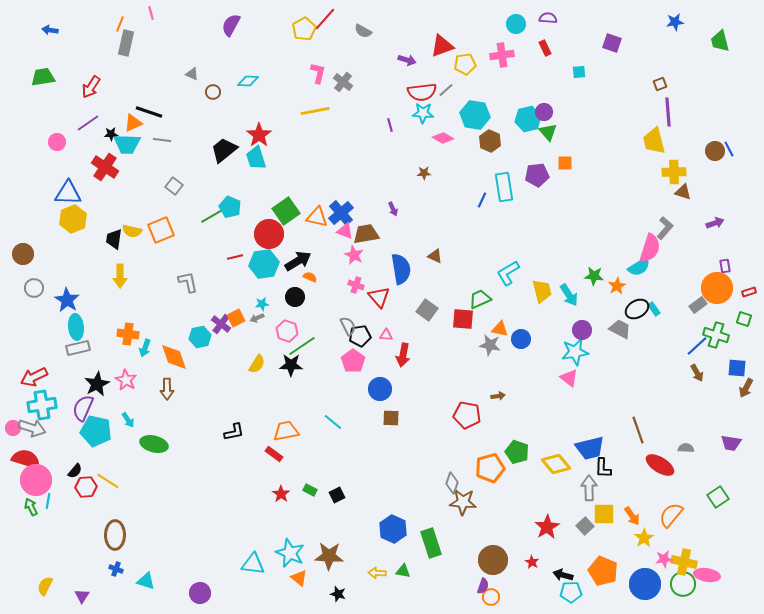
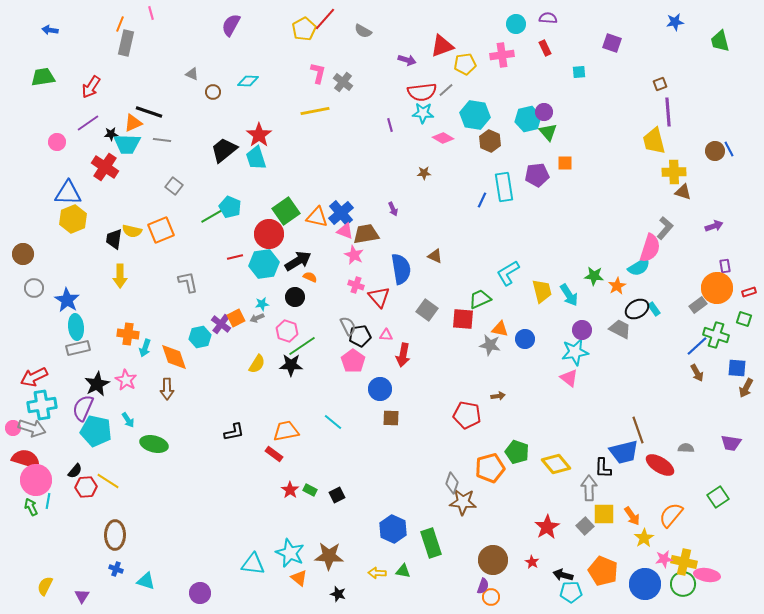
purple arrow at (715, 223): moved 1 px left, 3 px down
blue circle at (521, 339): moved 4 px right
blue trapezoid at (590, 448): moved 34 px right, 4 px down
red star at (281, 494): moved 9 px right, 4 px up
